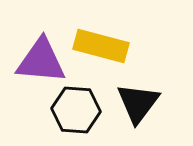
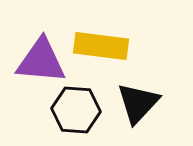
yellow rectangle: rotated 8 degrees counterclockwise
black triangle: rotated 6 degrees clockwise
